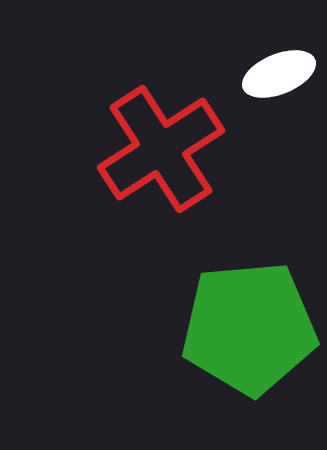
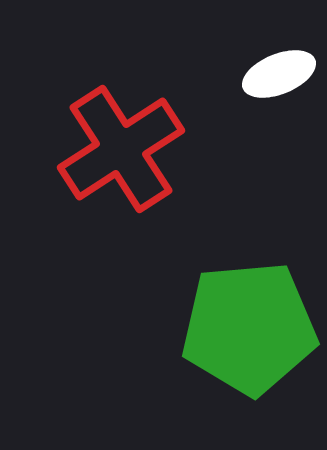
red cross: moved 40 px left
